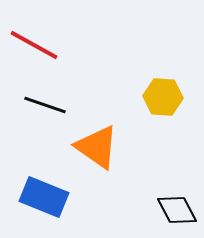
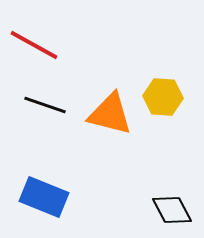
orange triangle: moved 13 px right, 33 px up; rotated 21 degrees counterclockwise
black diamond: moved 5 px left
